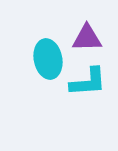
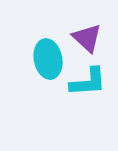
purple triangle: rotated 44 degrees clockwise
